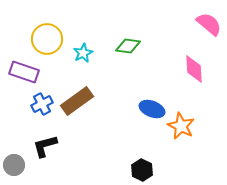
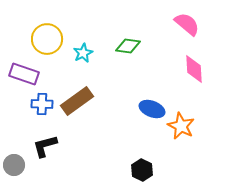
pink semicircle: moved 22 px left
purple rectangle: moved 2 px down
blue cross: rotated 30 degrees clockwise
